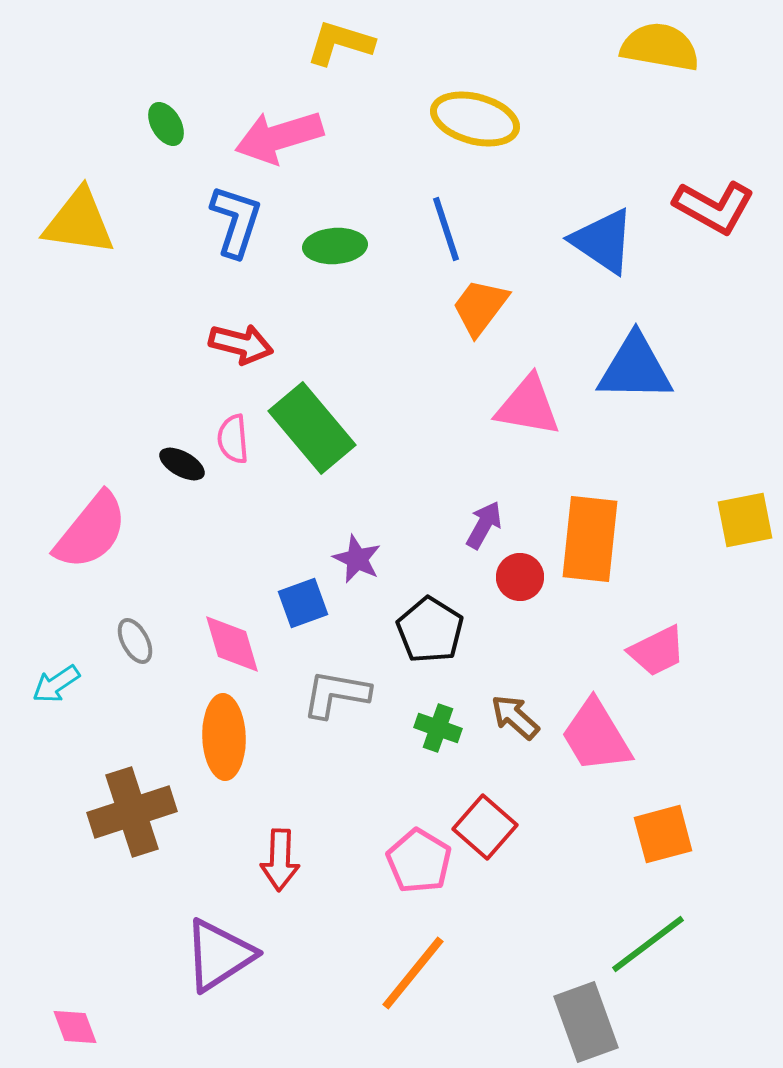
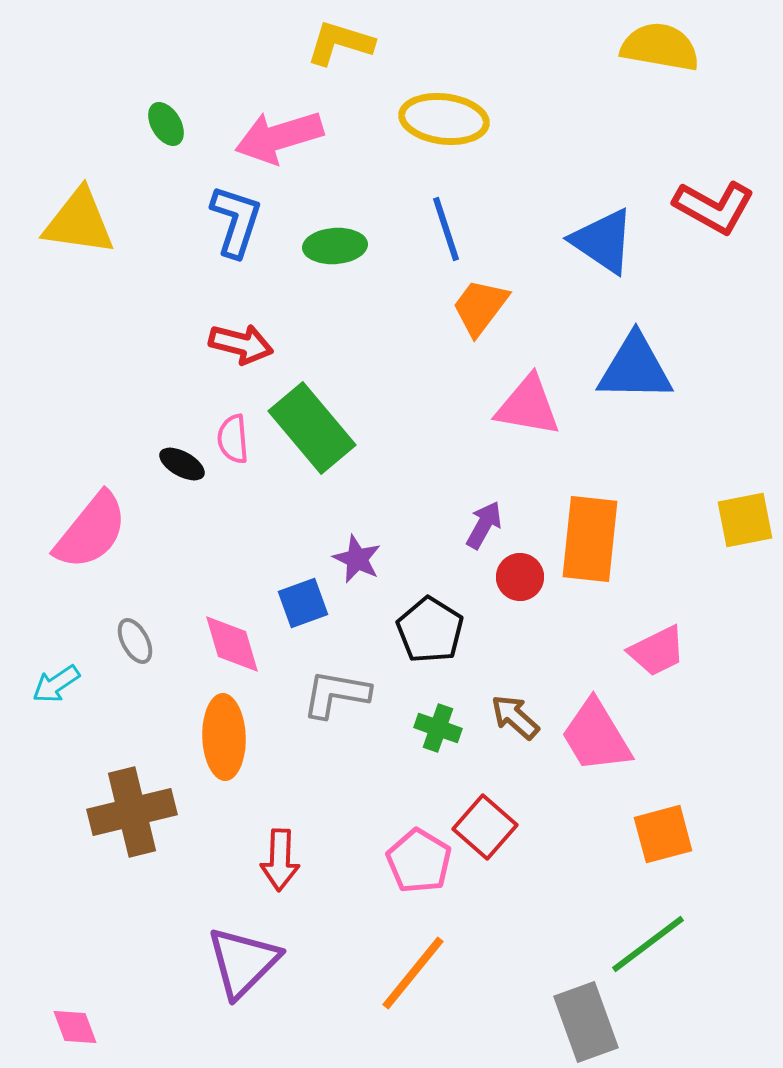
yellow ellipse at (475, 119): moved 31 px left; rotated 8 degrees counterclockwise
brown cross at (132, 812): rotated 4 degrees clockwise
purple triangle at (219, 955): moved 24 px right, 7 px down; rotated 12 degrees counterclockwise
